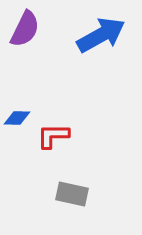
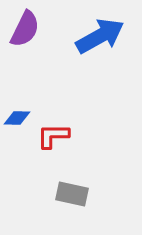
blue arrow: moved 1 px left, 1 px down
